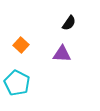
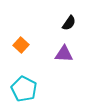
purple triangle: moved 2 px right
cyan pentagon: moved 7 px right, 6 px down
